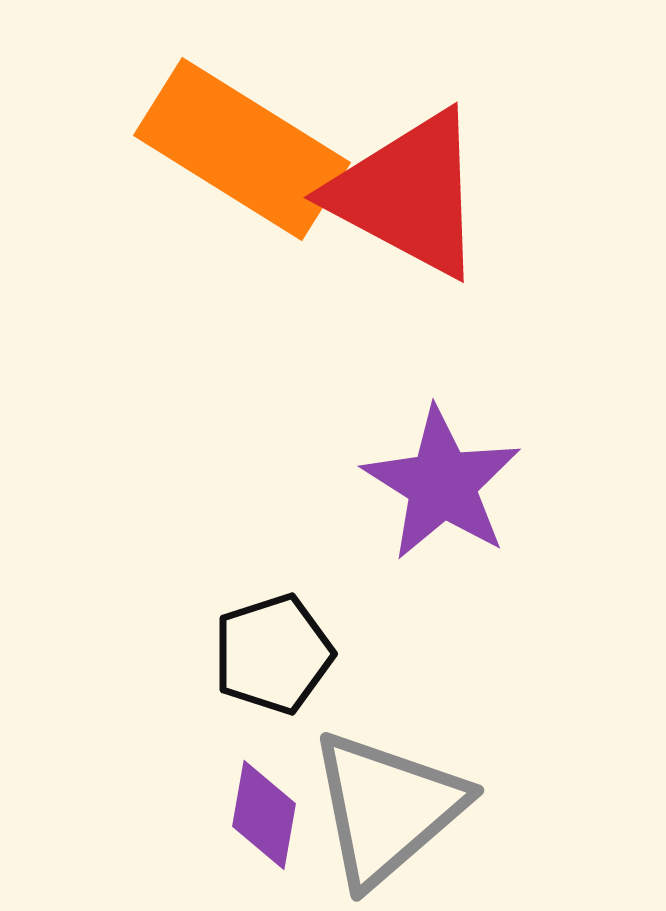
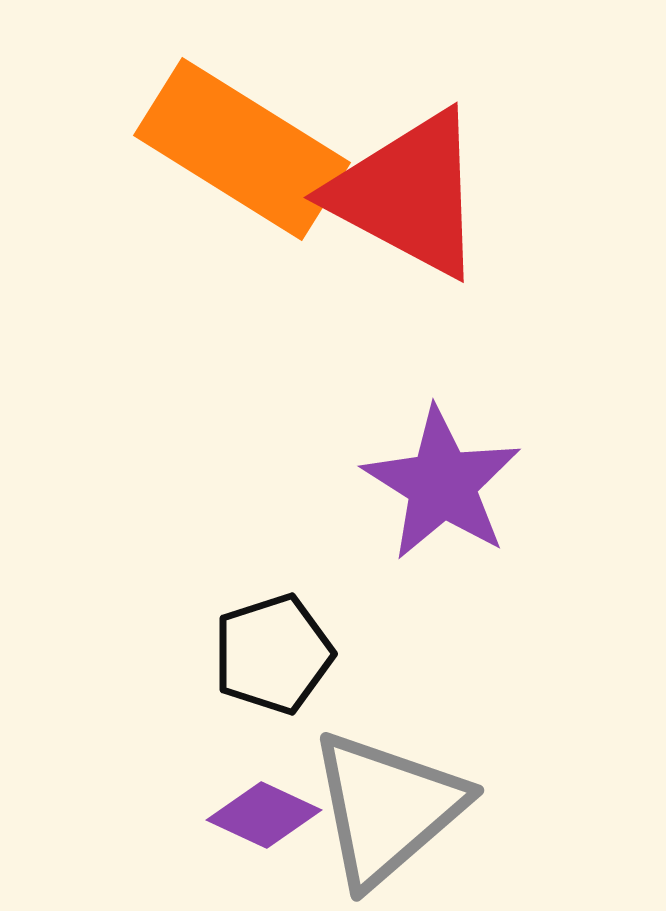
purple diamond: rotated 75 degrees counterclockwise
